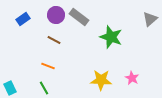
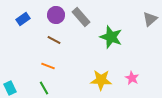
gray rectangle: moved 2 px right; rotated 12 degrees clockwise
